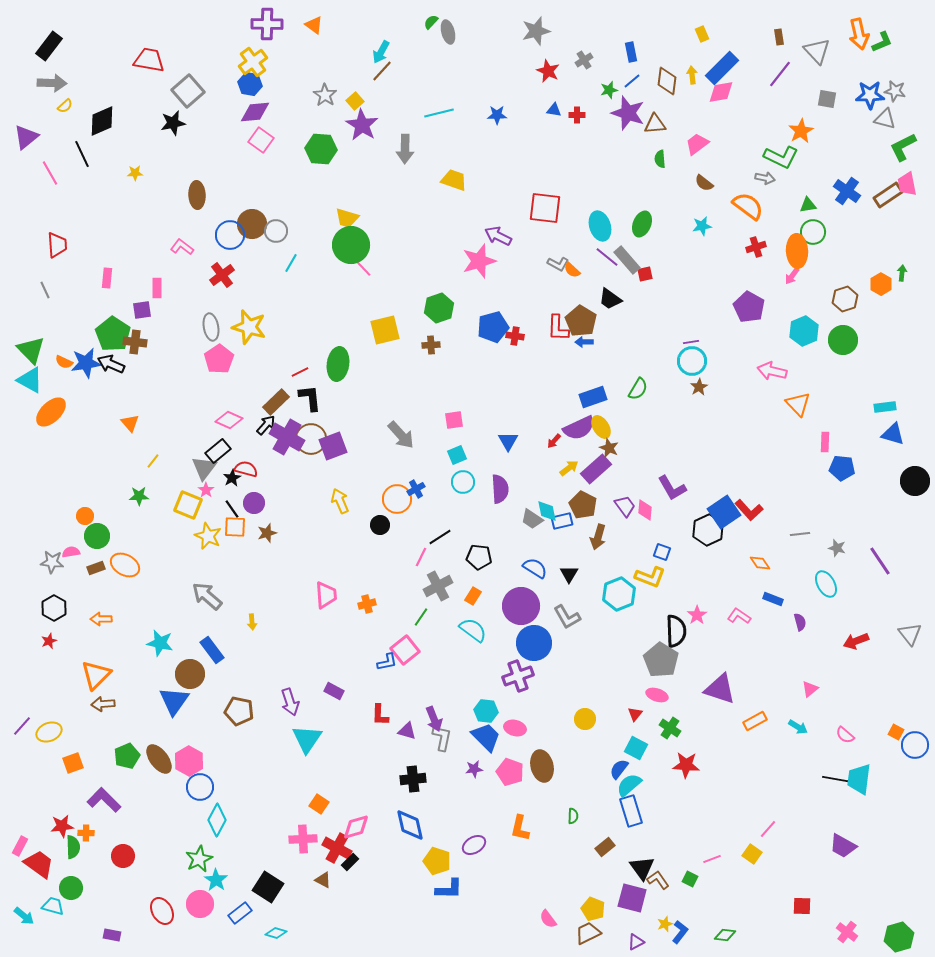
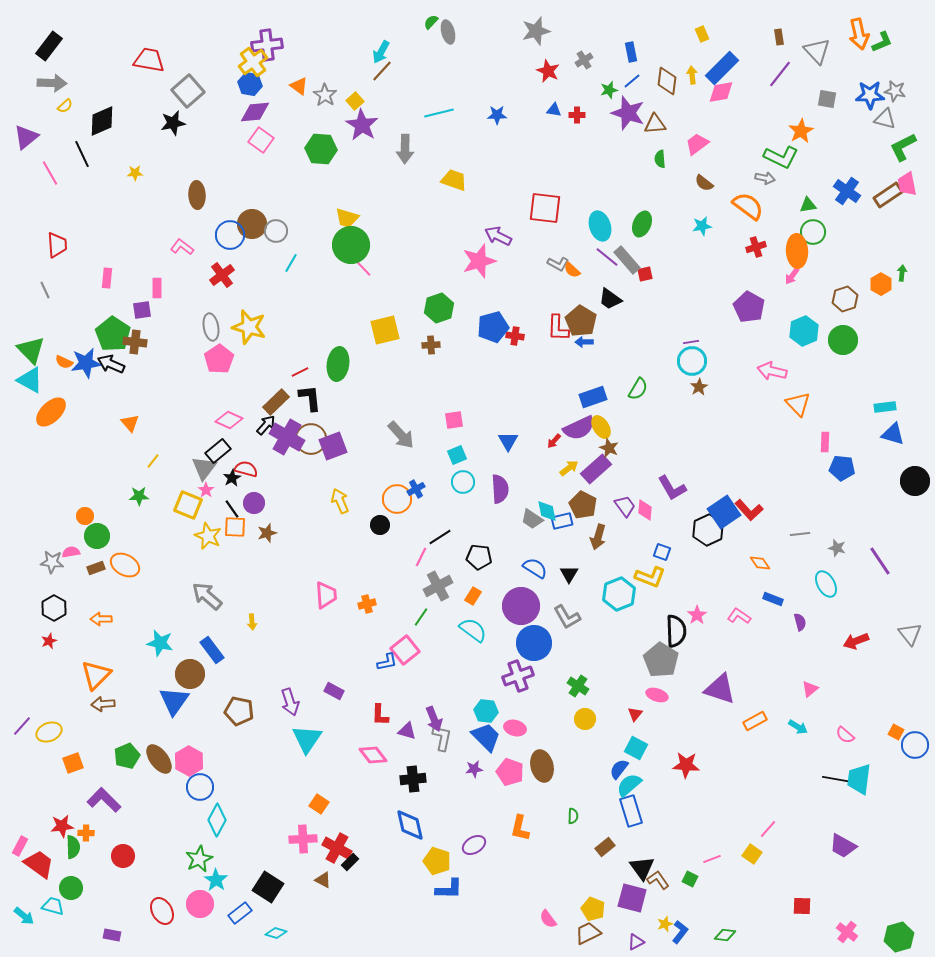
purple cross at (267, 24): moved 21 px down; rotated 8 degrees counterclockwise
orange triangle at (314, 25): moved 15 px left, 61 px down
green cross at (670, 728): moved 92 px left, 42 px up
pink diamond at (356, 827): moved 17 px right, 72 px up; rotated 68 degrees clockwise
